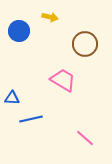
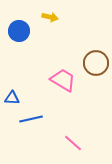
brown circle: moved 11 px right, 19 px down
pink line: moved 12 px left, 5 px down
